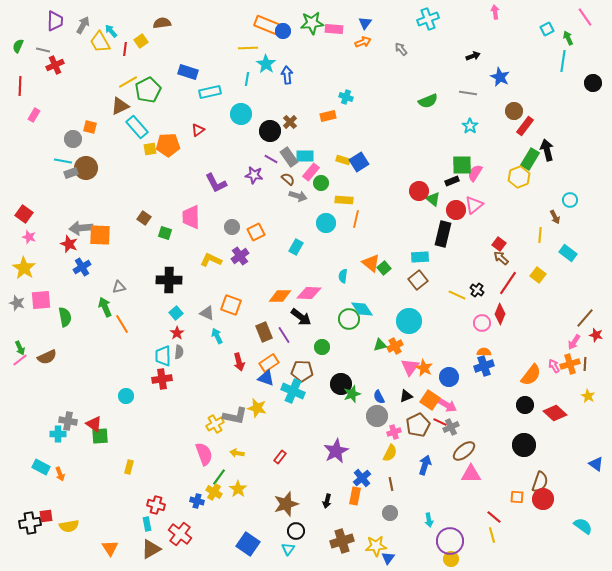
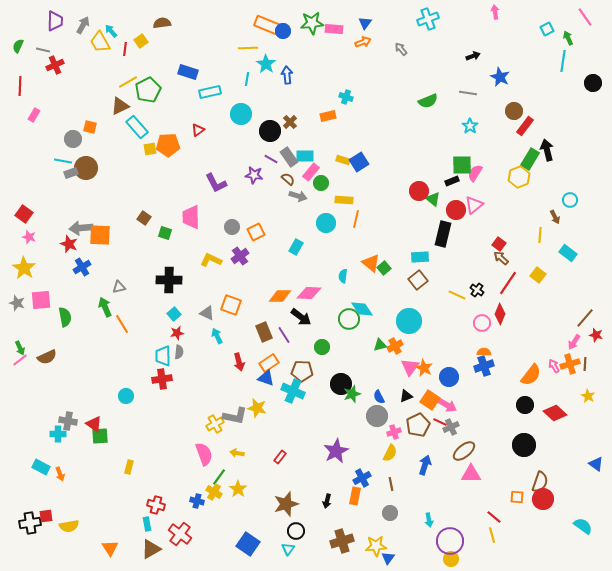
cyan square at (176, 313): moved 2 px left, 1 px down
red star at (177, 333): rotated 24 degrees clockwise
blue cross at (362, 478): rotated 12 degrees clockwise
